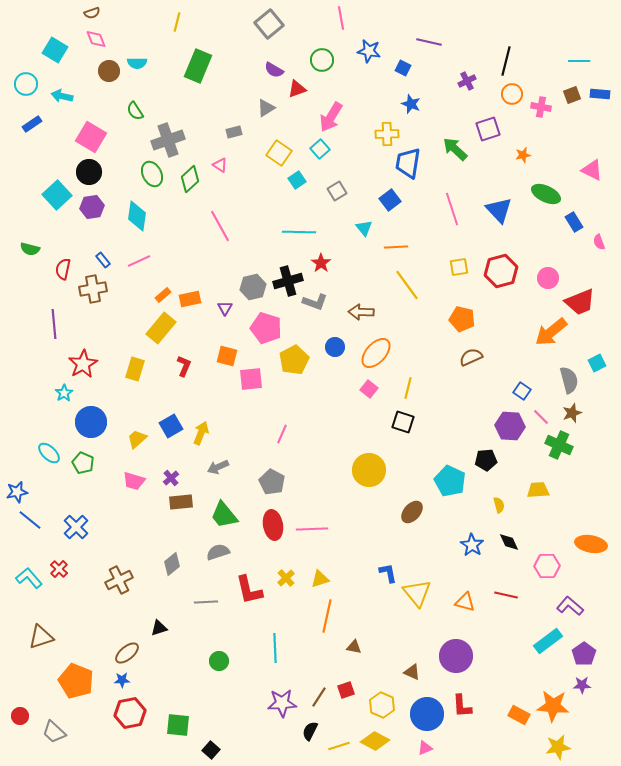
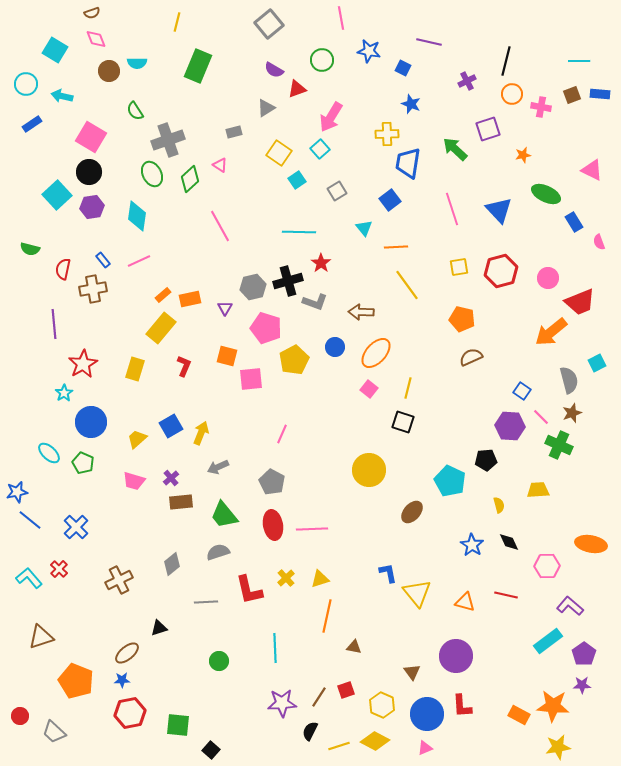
brown triangle at (412, 672): rotated 30 degrees clockwise
